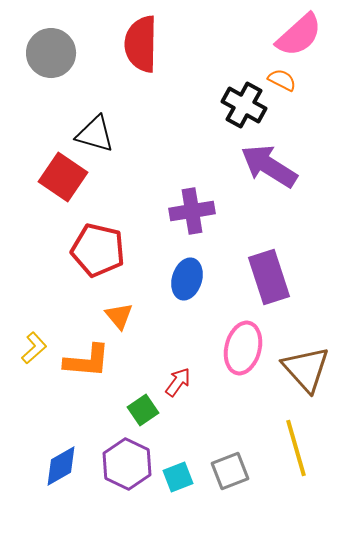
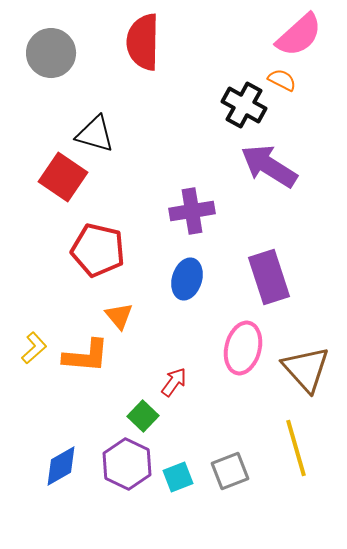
red semicircle: moved 2 px right, 2 px up
orange L-shape: moved 1 px left, 5 px up
red arrow: moved 4 px left
green square: moved 6 px down; rotated 12 degrees counterclockwise
